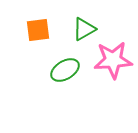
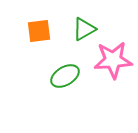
orange square: moved 1 px right, 1 px down
green ellipse: moved 6 px down
